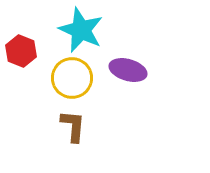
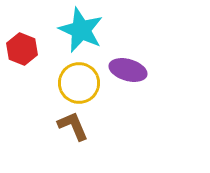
red hexagon: moved 1 px right, 2 px up
yellow circle: moved 7 px right, 5 px down
brown L-shape: rotated 28 degrees counterclockwise
